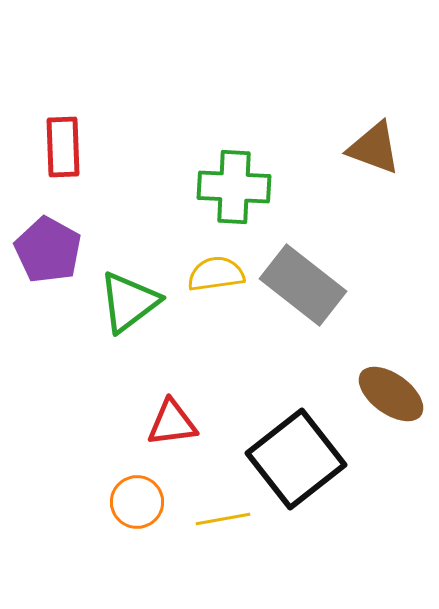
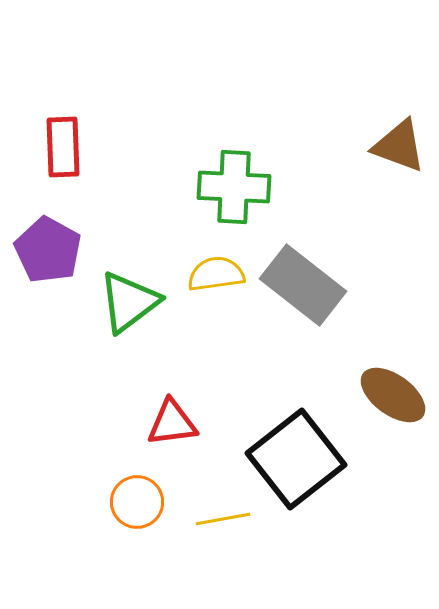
brown triangle: moved 25 px right, 2 px up
brown ellipse: moved 2 px right, 1 px down
